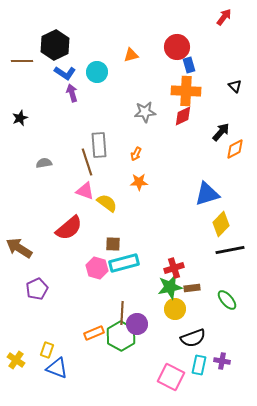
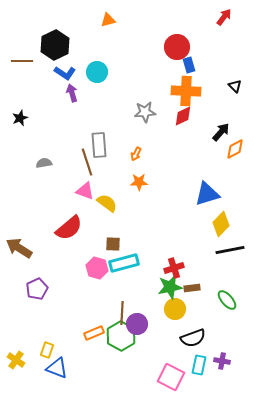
orange triangle at (131, 55): moved 23 px left, 35 px up
